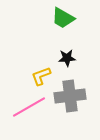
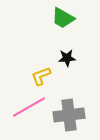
gray cross: moved 1 px left, 19 px down
